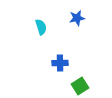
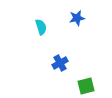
blue cross: rotated 28 degrees counterclockwise
green square: moved 6 px right; rotated 18 degrees clockwise
